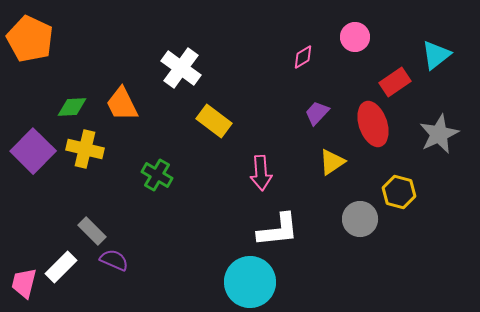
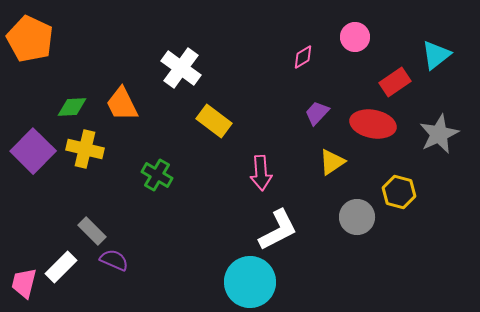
red ellipse: rotated 60 degrees counterclockwise
gray circle: moved 3 px left, 2 px up
white L-shape: rotated 21 degrees counterclockwise
